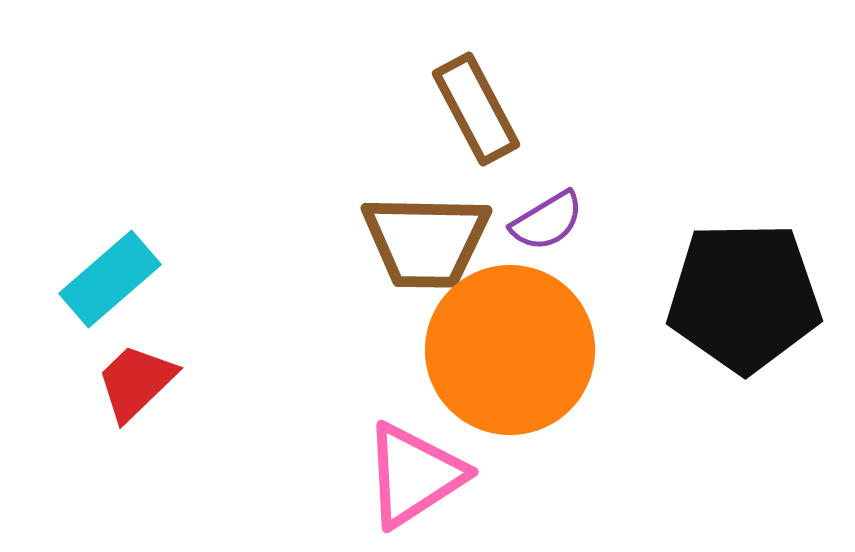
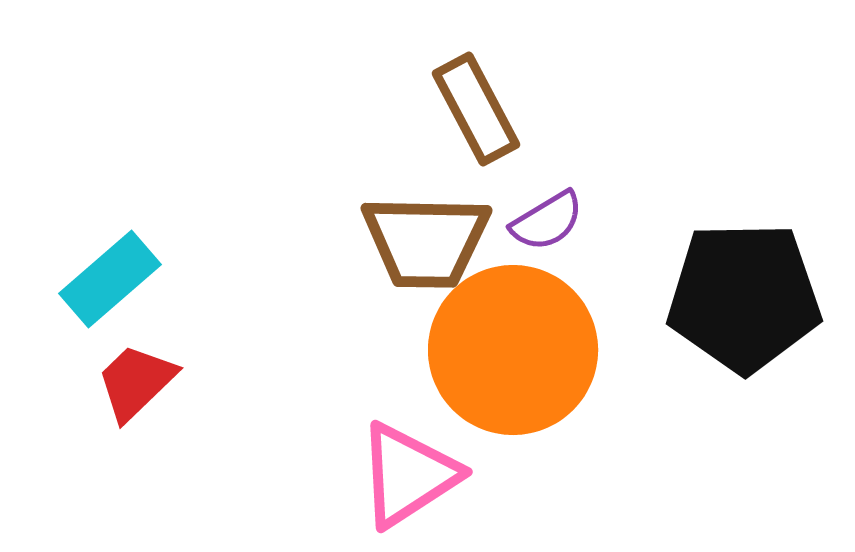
orange circle: moved 3 px right
pink triangle: moved 6 px left
